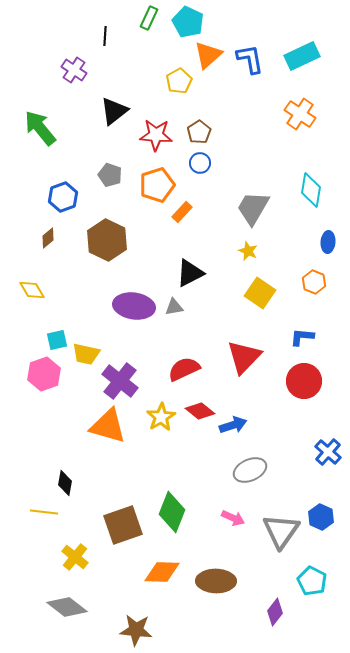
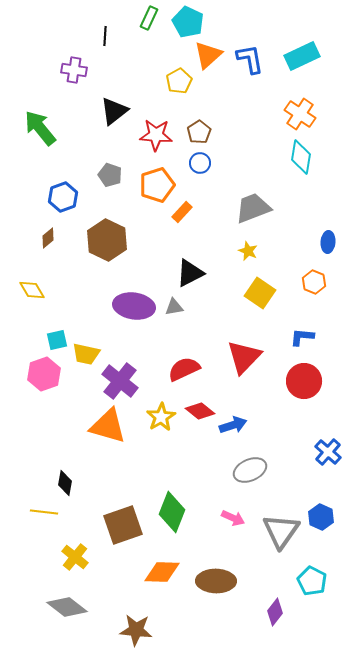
purple cross at (74, 70): rotated 25 degrees counterclockwise
cyan diamond at (311, 190): moved 10 px left, 33 px up
gray trapezoid at (253, 208): rotated 39 degrees clockwise
